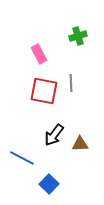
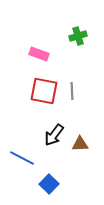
pink rectangle: rotated 42 degrees counterclockwise
gray line: moved 1 px right, 8 px down
